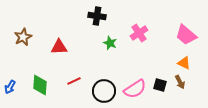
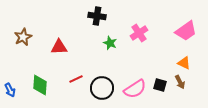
pink trapezoid: moved 4 px up; rotated 75 degrees counterclockwise
red line: moved 2 px right, 2 px up
blue arrow: moved 3 px down; rotated 56 degrees counterclockwise
black circle: moved 2 px left, 3 px up
